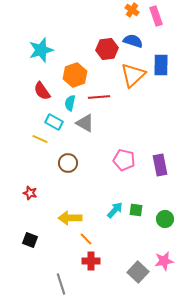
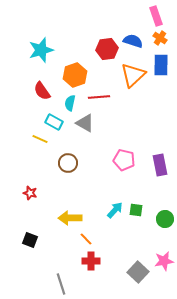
orange cross: moved 28 px right, 28 px down
